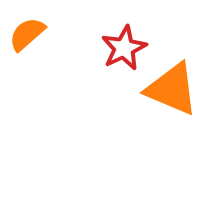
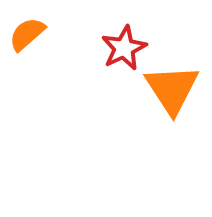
orange triangle: rotated 34 degrees clockwise
